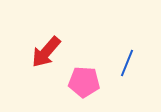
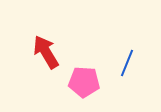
red arrow: rotated 108 degrees clockwise
